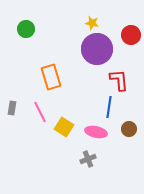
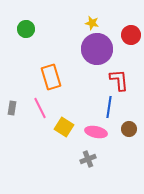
pink line: moved 4 px up
